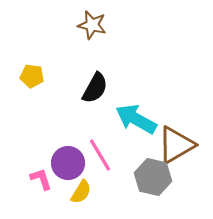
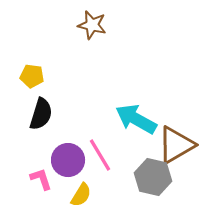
black semicircle: moved 54 px left, 26 px down; rotated 12 degrees counterclockwise
purple circle: moved 3 px up
yellow semicircle: moved 3 px down
